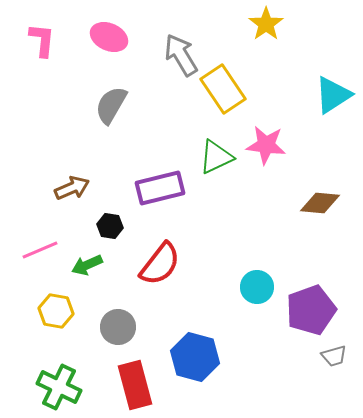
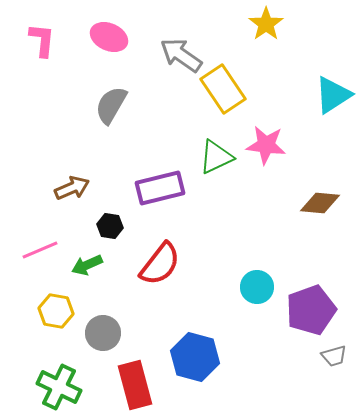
gray arrow: rotated 24 degrees counterclockwise
gray circle: moved 15 px left, 6 px down
